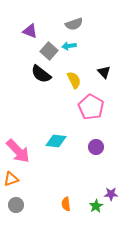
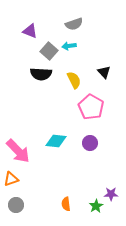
black semicircle: rotated 35 degrees counterclockwise
purple circle: moved 6 px left, 4 px up
